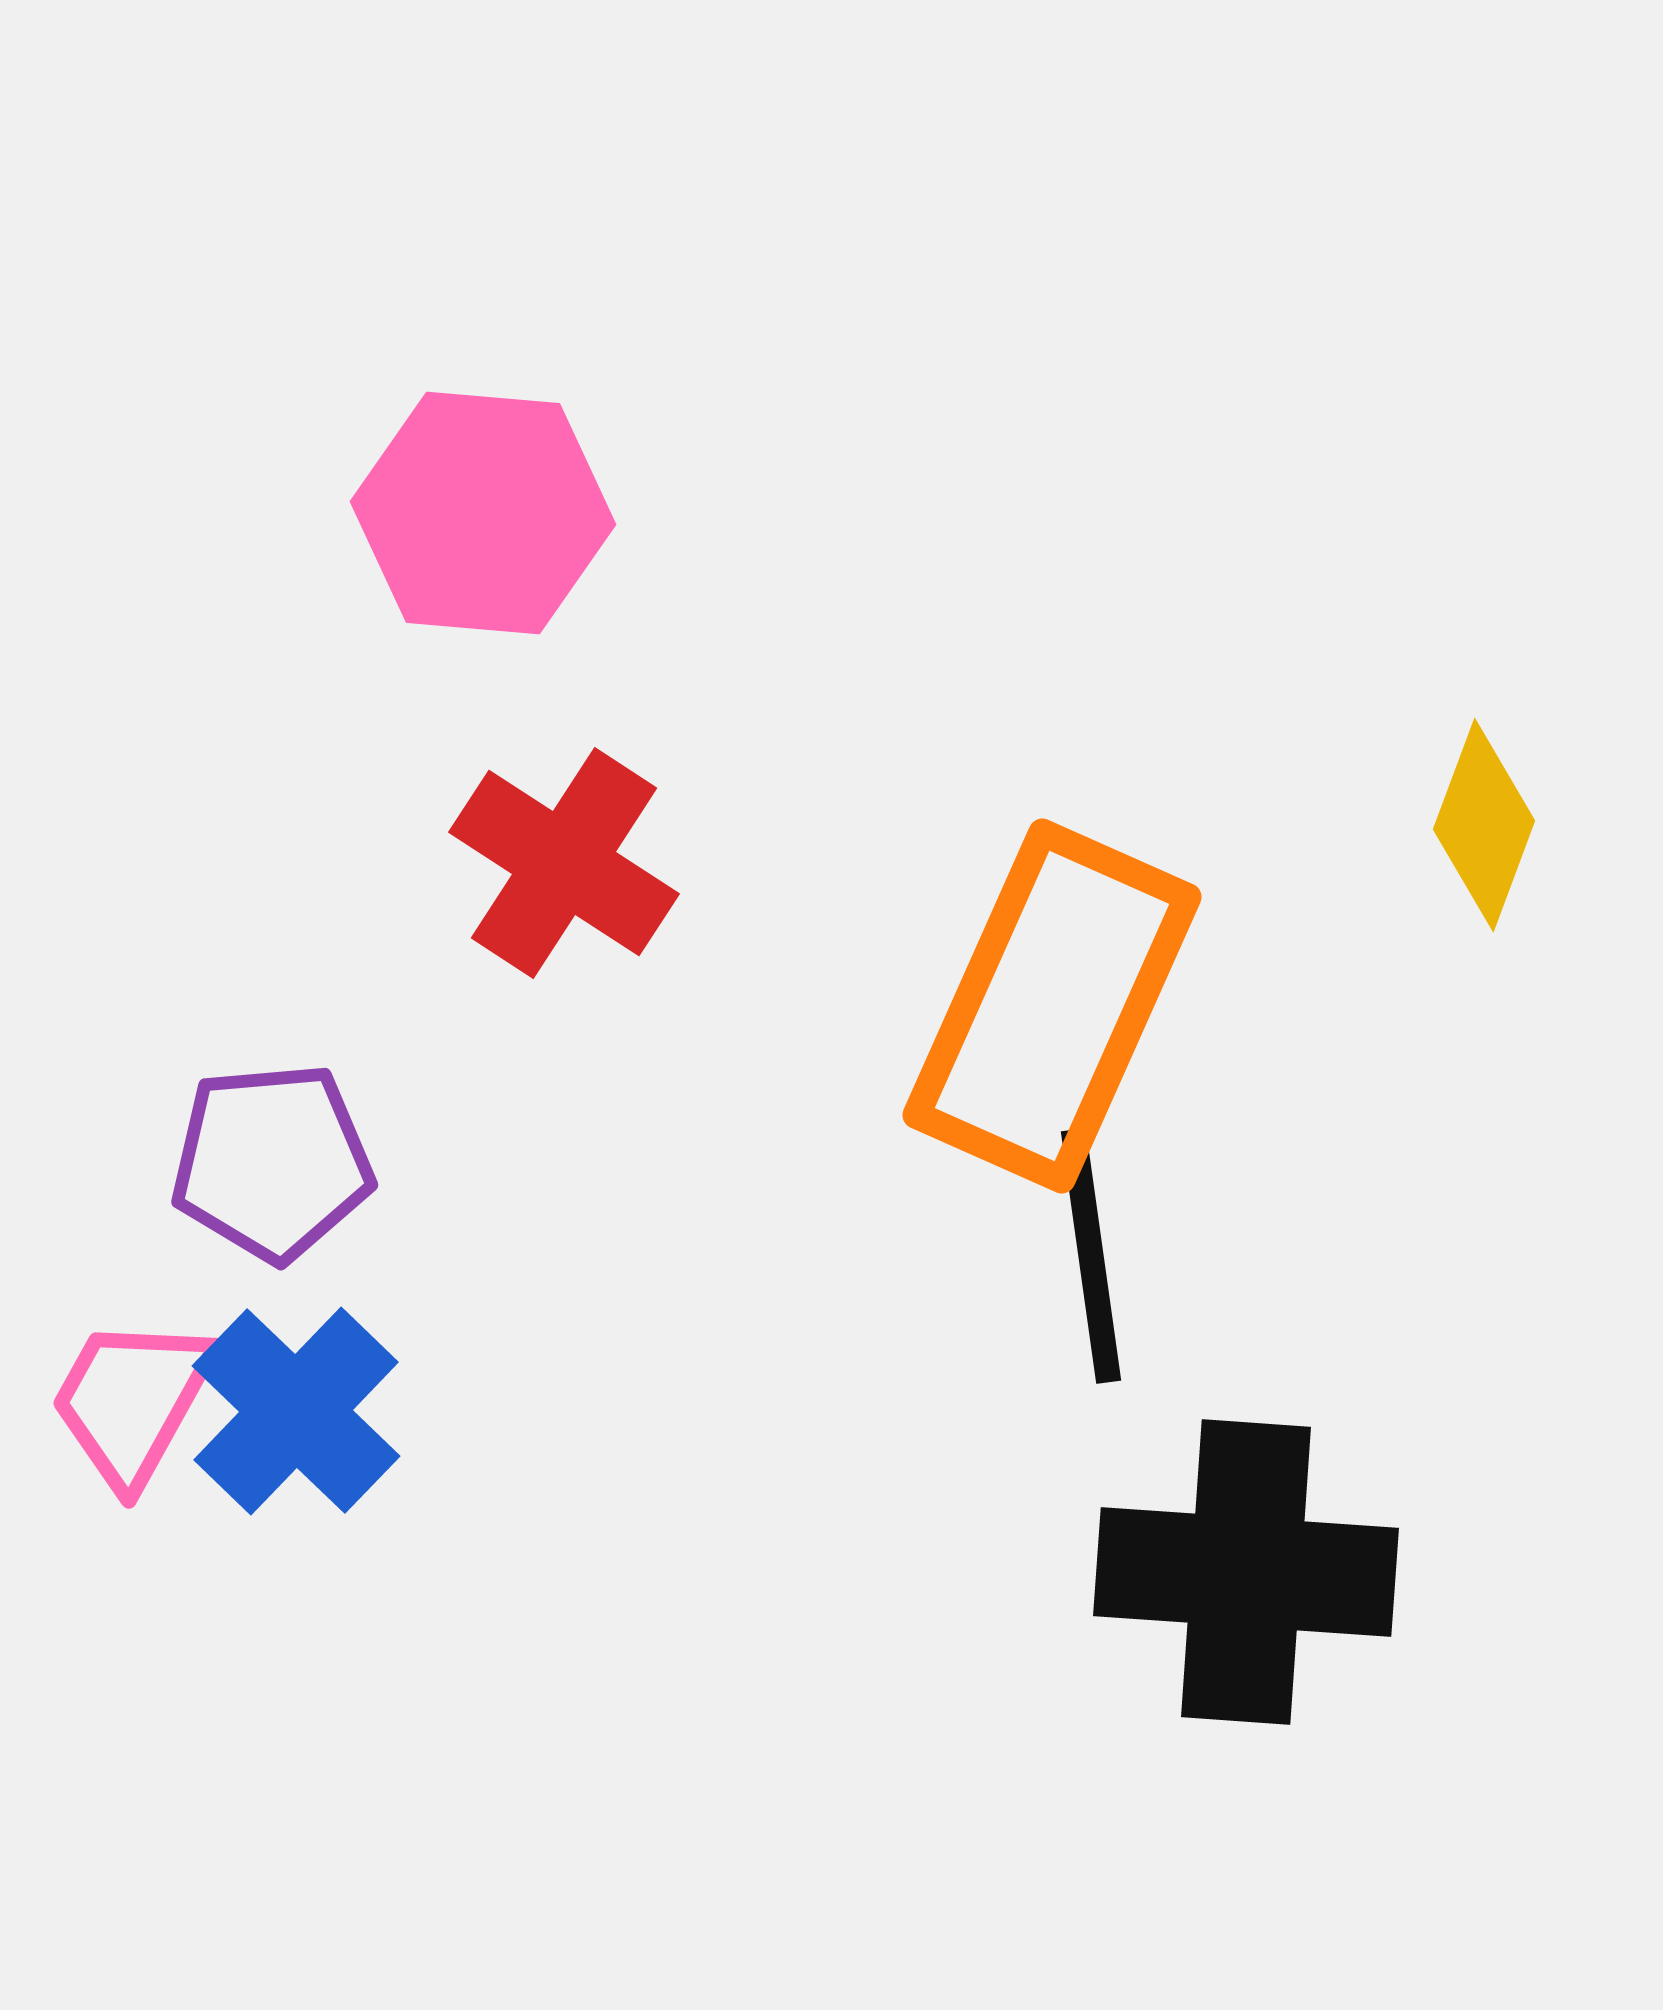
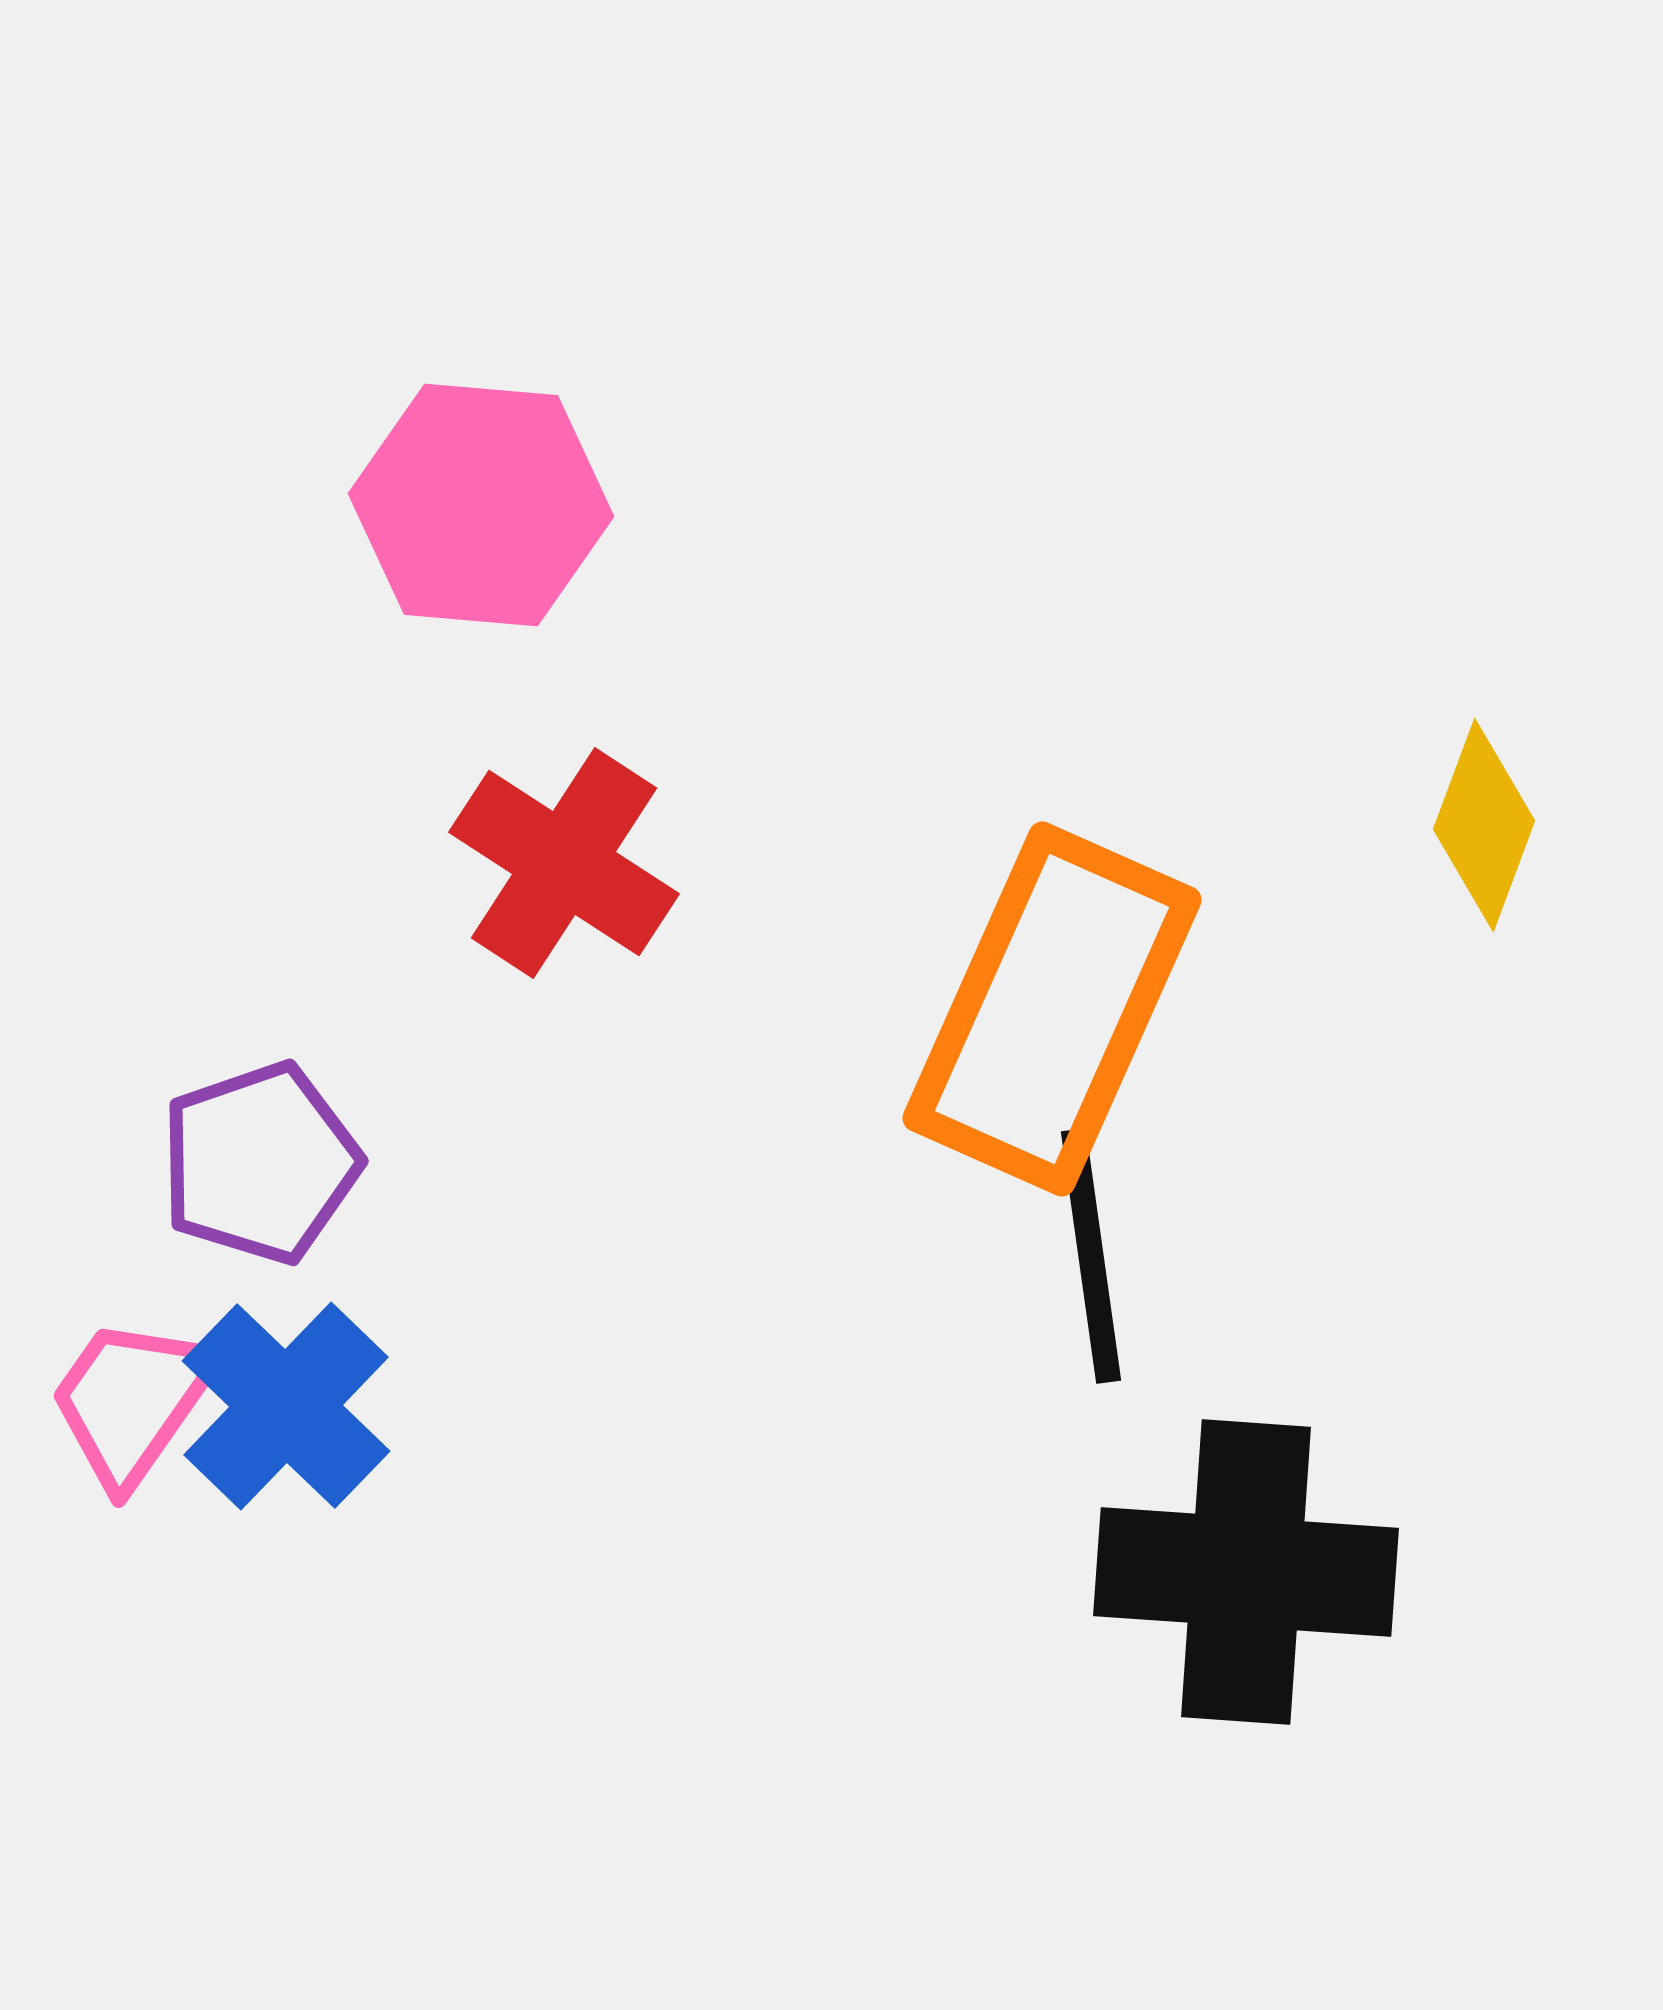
pink hexagon: moved 2 px left, 8 px up
orange rectangle: moved 3 px down
purple pentagon: moved 12 px left, 1 px down; rotated 14 degrees counterclockwise
pink trapezoid: rotated 6 degrees clockwise
blue cross: moved 10 px left, 5 px up
